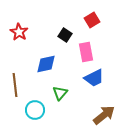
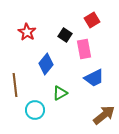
red star: moved 8 px right
pink rectangle: moved 2 px left, 3 px up
blue diamond: rotated 40 degrees counterclockwise
green triangle: rotated 21 degrees clockwise
